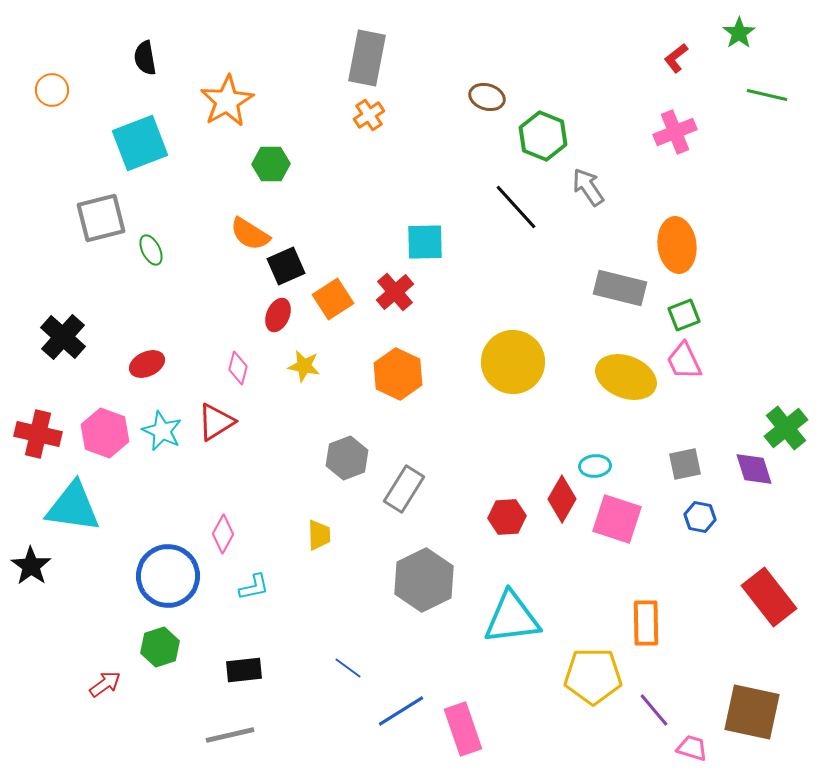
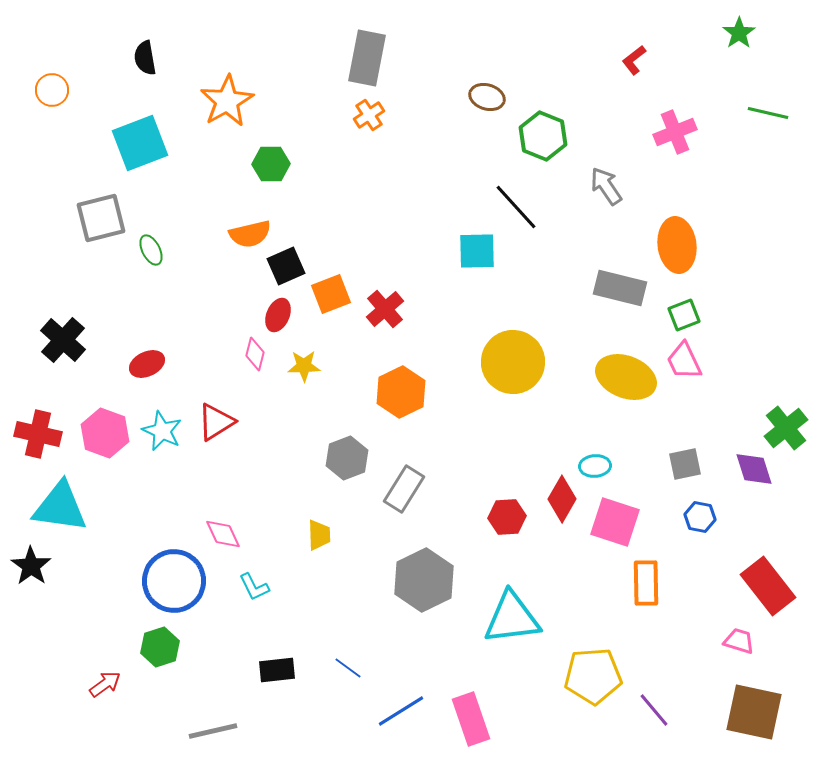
red L-shape at (676, 58): moved 42 px left, 2 px down
green line at (767, 95): moved 1 px right, 18 px down
gray arrow at (588, 187): moved 18 px right, 1 px up
orange semicircle at (250, 234): rotated 45 degrees counterclockwise
cyan square at (425, 242): moved 52 px right, 9 px down
red cross at (395, 292): moved 10 px left, 17 px down
orange square at (333, 299): moved 2 px left, 5 px up; rotated 12 degrees clockwise
black cross at (63, 337): moved 3 px down
yellow star at (304, 366): rotated 12 degrees counterclockwise
pink diamond at (238, 368): moved 17 px right, 14 px up
orange hexagon at (398, 374): moved 3 px right, 18 px down; rotated 9 degrees clockwise
cyan triangle at (73, 507): moved 13 px left
pink square at (617, 519): moved 2 px left, 3 px down
pink diamond at (223, 534): rotated 54 degrees counterclockwise
blue circle at (168, 576): moved 6 px right, 5 px down
cyan L-shape at (254, 587): rotated 76 degrees clockwise
red rectangle at (769, 597): moved 1 px left, 11 px up
orange rectangle at (646, 623): moved 40 px up
black rectangle at (244, 670): moved 33 px right
yellow pentagon at (593, 676): rotated 4 degrees counterclockwise
brown square at (752, 712): moved 2 px right
pink rectangle at (463, 729): moved 8 px right, 10 px up
gray line at (230, 735): moved 17 px left, 4 px up
pink trapezoid at (692, 748): moved 47 px right, 107 px up
